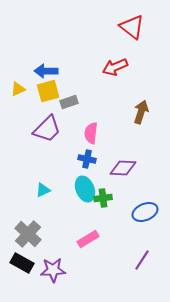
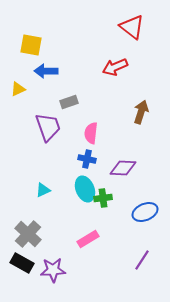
yellow square: moved 17 px left, 46 px up; rotated 25 degrees clockwise
purple trapezoid: moved 1 px right, 2 px up; rotated 64 degrees counterclockwise
